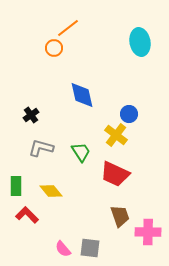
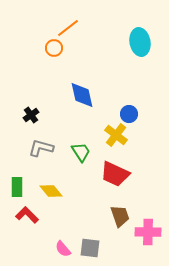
green rectangle: moved 1 px right, 1 px down
